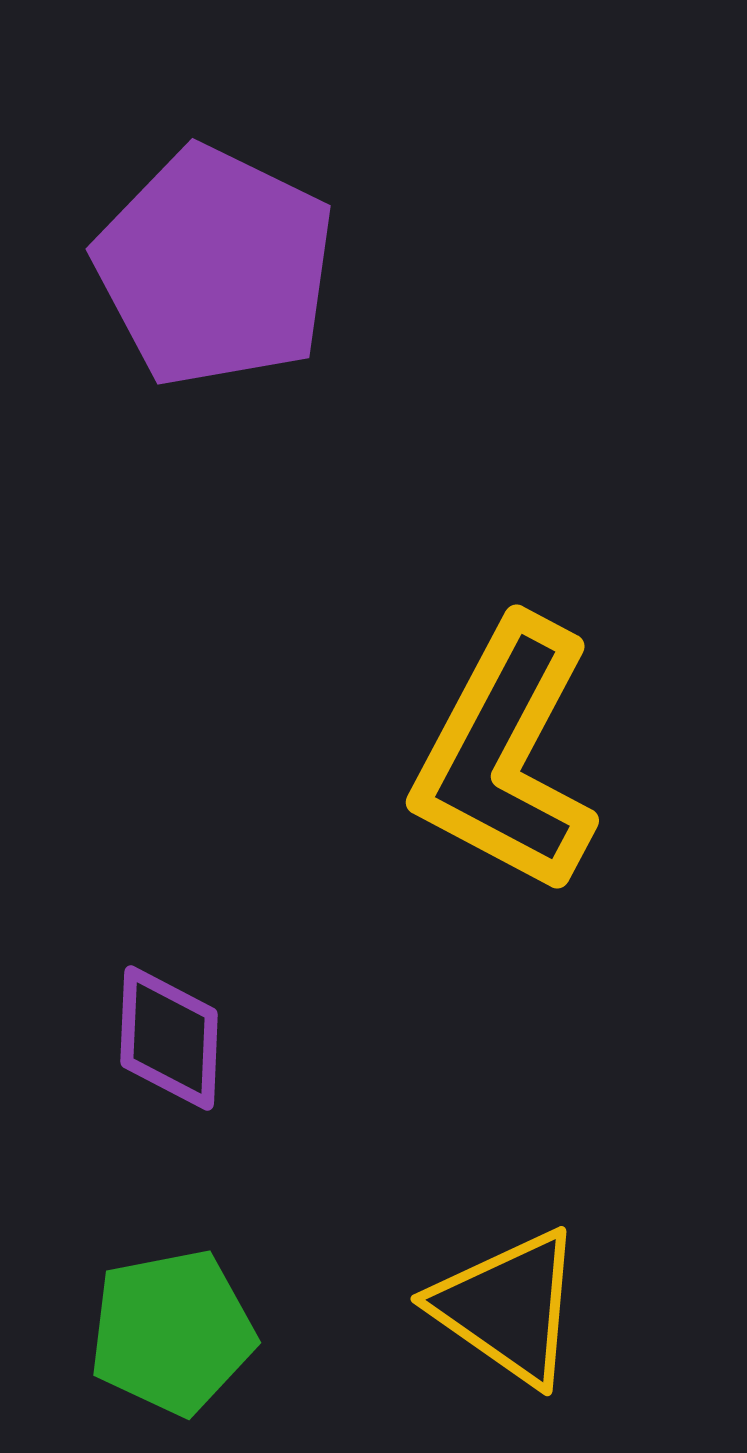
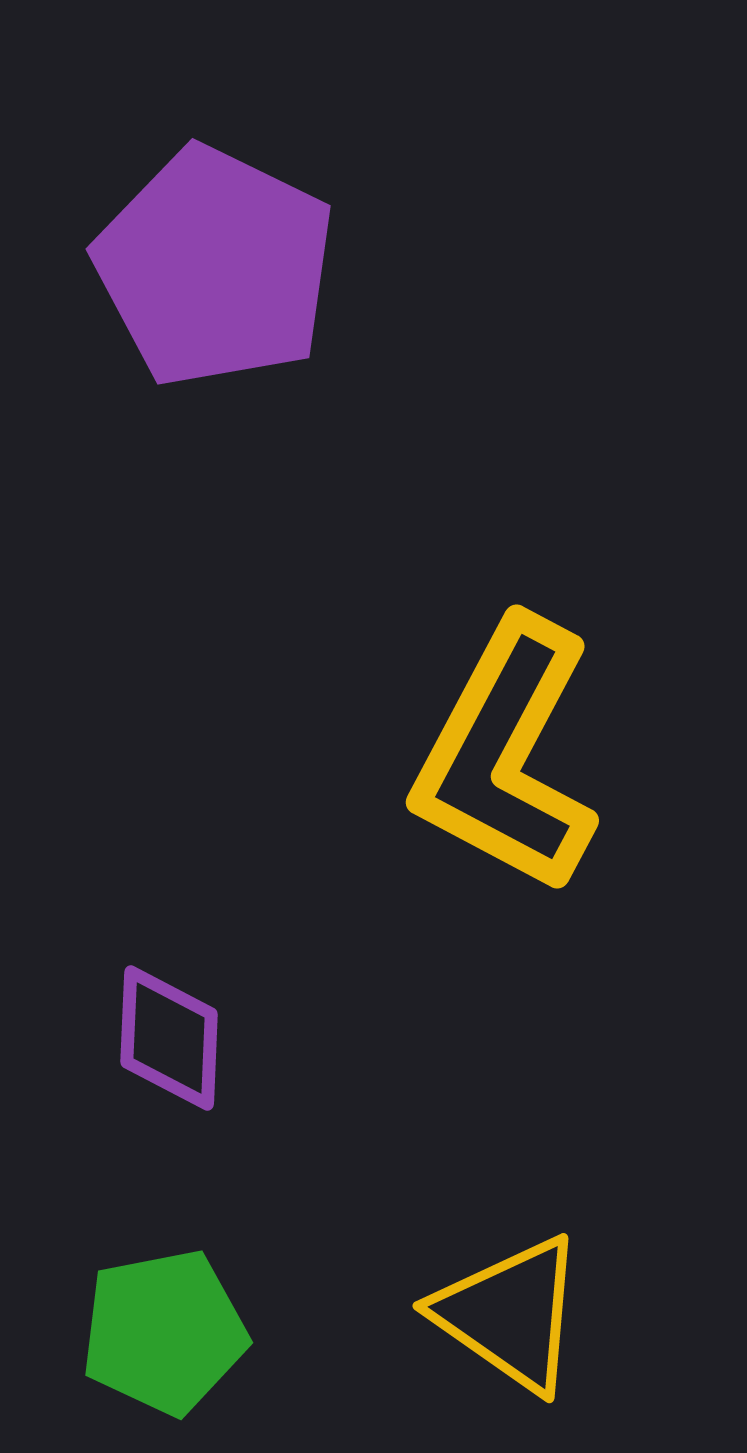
yellow triangle: moved 2 px right, 7 px down
green pentagon: moved 8 px left
